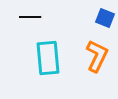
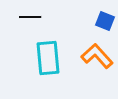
blue square: moved 3 px down
orange L-shape: rotated 68 degrees counterclockwise
